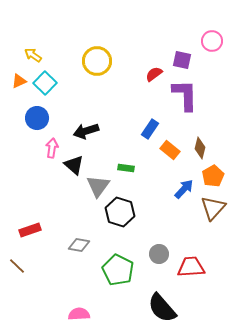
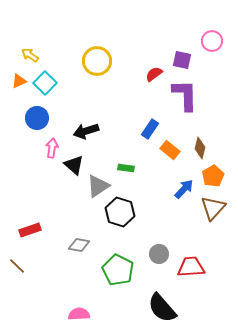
yellow arrow: moved 3 px left
gray triangle: rotated 20 degrees clockwise
